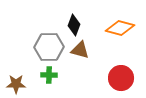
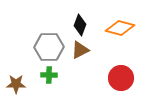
black diamond: moved 6 px right
brown triangle: rotated 42 degrees counterclockwise
